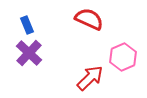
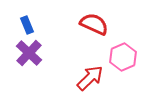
red semicircle: moved 5 px right, 5 px down
